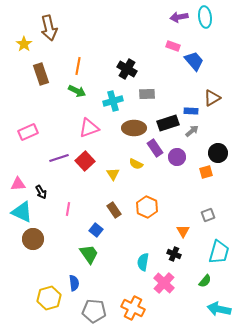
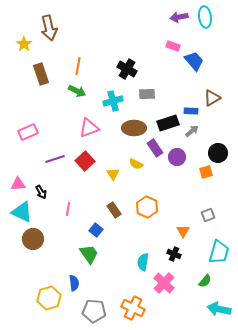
purple line at (59, 158): moved 4 px left, 1 px down
